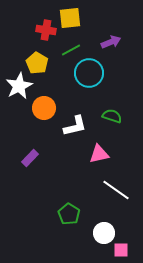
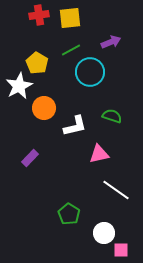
red cross: moved 7 px left, 15 px up; rotated 18 degrees counterclockwise
cyan circle: moved 1 px right, 1 px up
